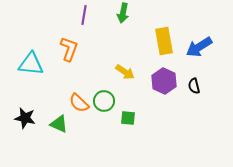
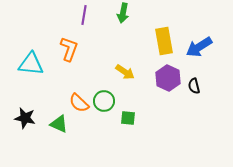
purple hexagon: moved 4 px right, 3 px up
